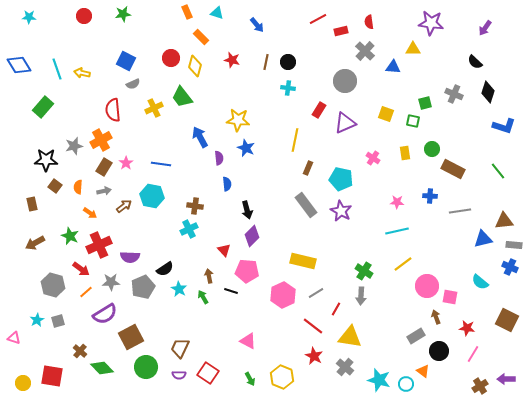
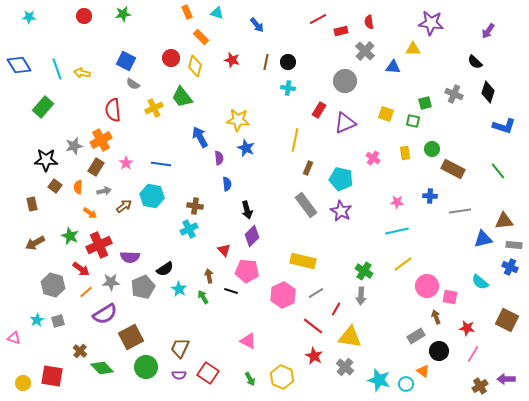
purple arrow at (485, 28): moved 3 px right, 3 px down
gray semicircle at (133, 84): rotated 56 degrees clockwise
brown rectangle at (104, 167): moved 8 px left
